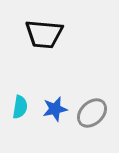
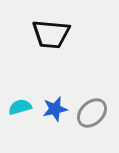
black trapezoid: moved 7 px right
cyan semicircle: rotated 115 degrees counterclockwise
